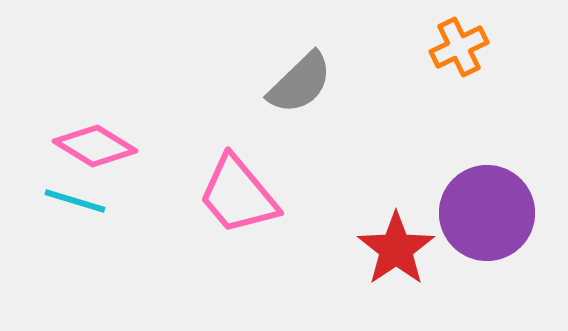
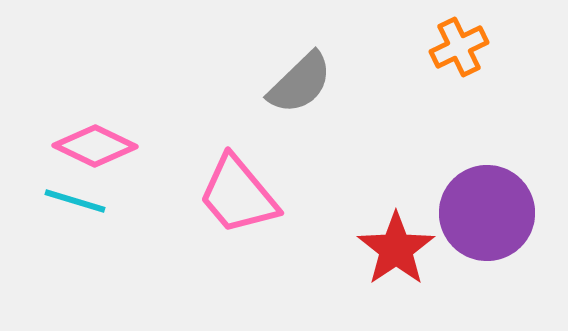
pink diamond: rotated 6 degrees counterclockwise
